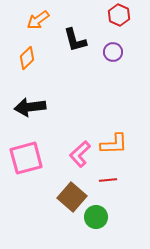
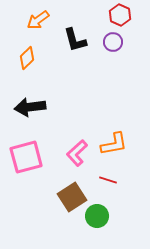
red hexagon: moved 1 px right
purple circle: moved 10 px up
orange L-shape: rotated 8 degrees counterclockwise
pink L-shape: moved 3 px left, 1 px up
pink square: moved 1 px up
red line: rotated 24 degrees clockwise
brown square: rotated 16 degrees clockwise
green circle: moved 1 px right, 1 px up
